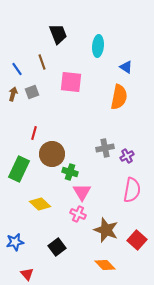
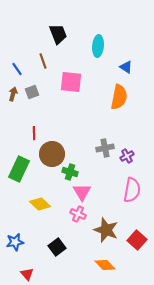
brown line: moved 1 px right, 1 px up
red line: rotated 16 degrees counterclockwise
